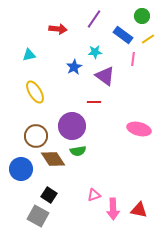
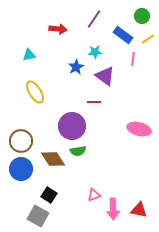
blue star: moved 2 px right
brown circle: moved 15 px left, 5 px down
